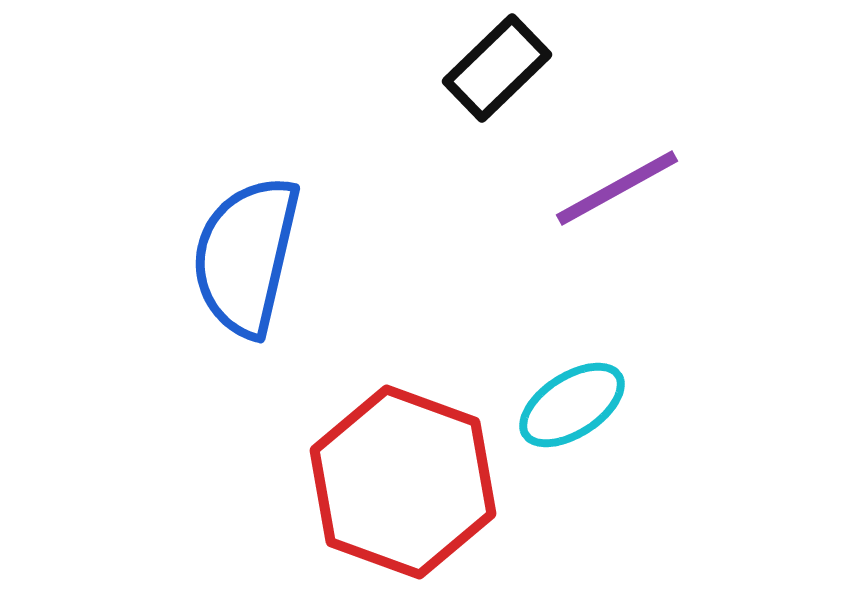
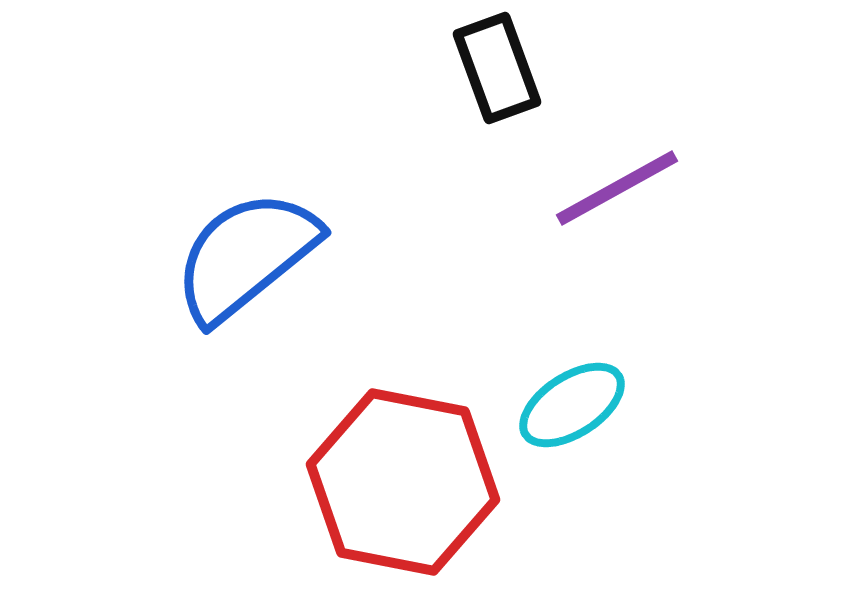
black rectangle: rotated 66 degrees counterclockwise
blue semicircle: rotated 38 degrees clockwise
red hexagon: rotated 9 degrees counterclockwise
